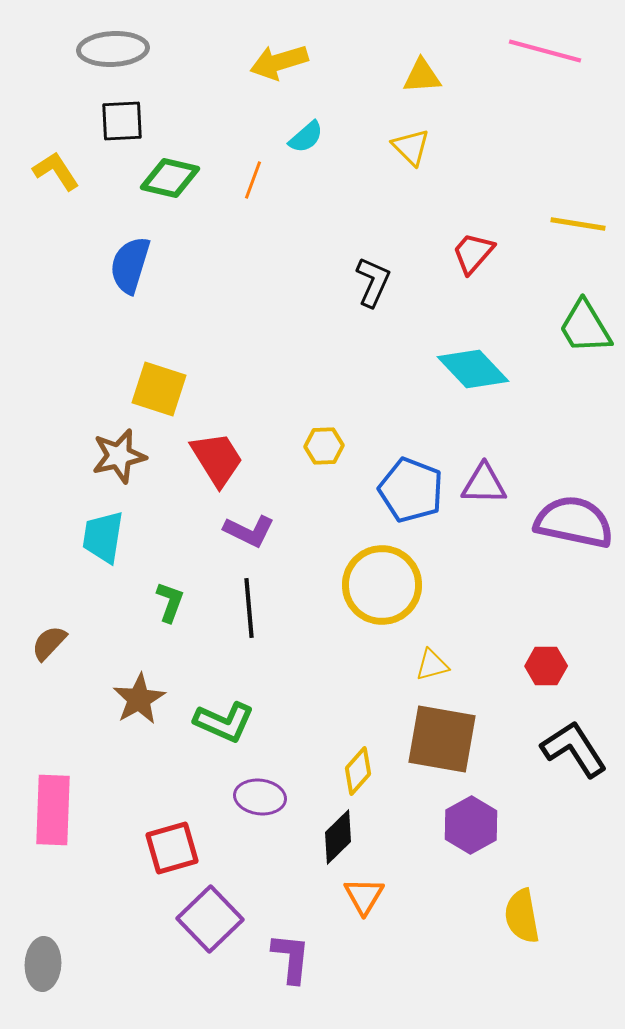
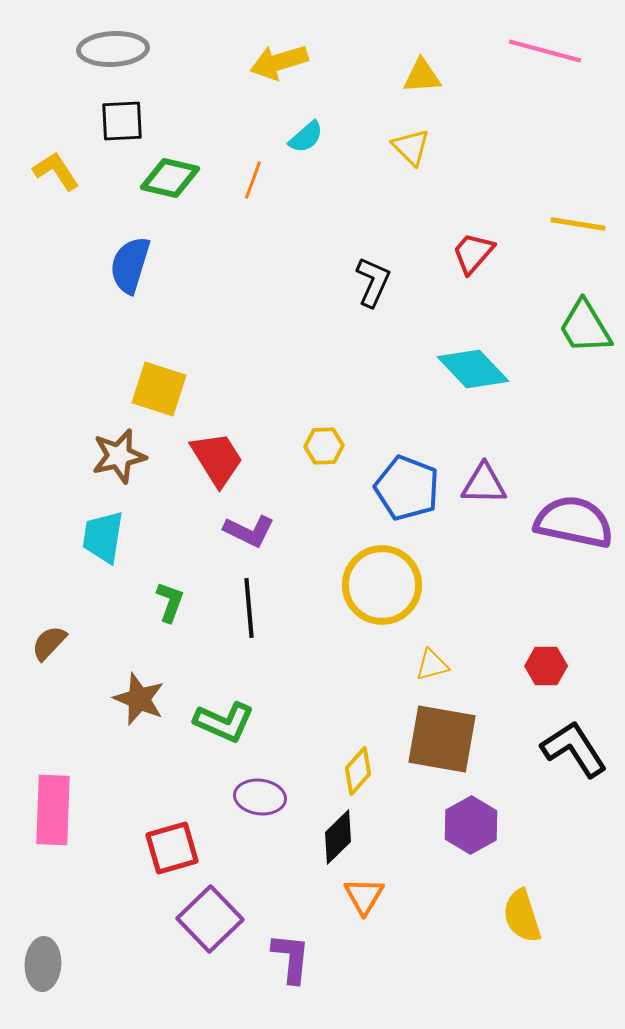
blue pentagon at (411, 490): moved 4 px left, 2 px up
brown star at (139, 699): rotated 20 degrees counterclockwise
yellow semicircle at (522, 916): rotated 8 degrees counterclockwise
